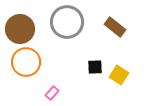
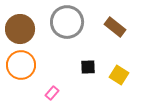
orange circle: moved 5 px left, 3 px down
black square: moved 7 px left
